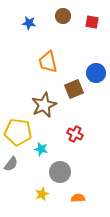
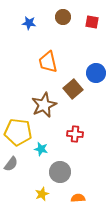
brown circle: moved 1 px down
brown square: moved 1 px left; rotated 18 degrees counterclockwise
red cross: rotated 21 degrees counterclockwise
